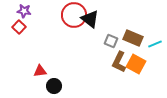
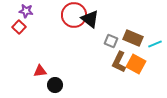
purple star: moved 2 px right
black circle: moved 1 px right, 1 px up
